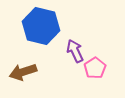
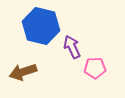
purple arrow: moved 3 px left, 4 px up
pink pentagon: rotated 30 degrees clockwise
